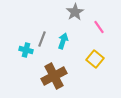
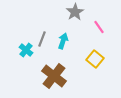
cyan cross: rotated 24 degrees clockwise
brown cross: rotated 25 degrees counterclockwise
